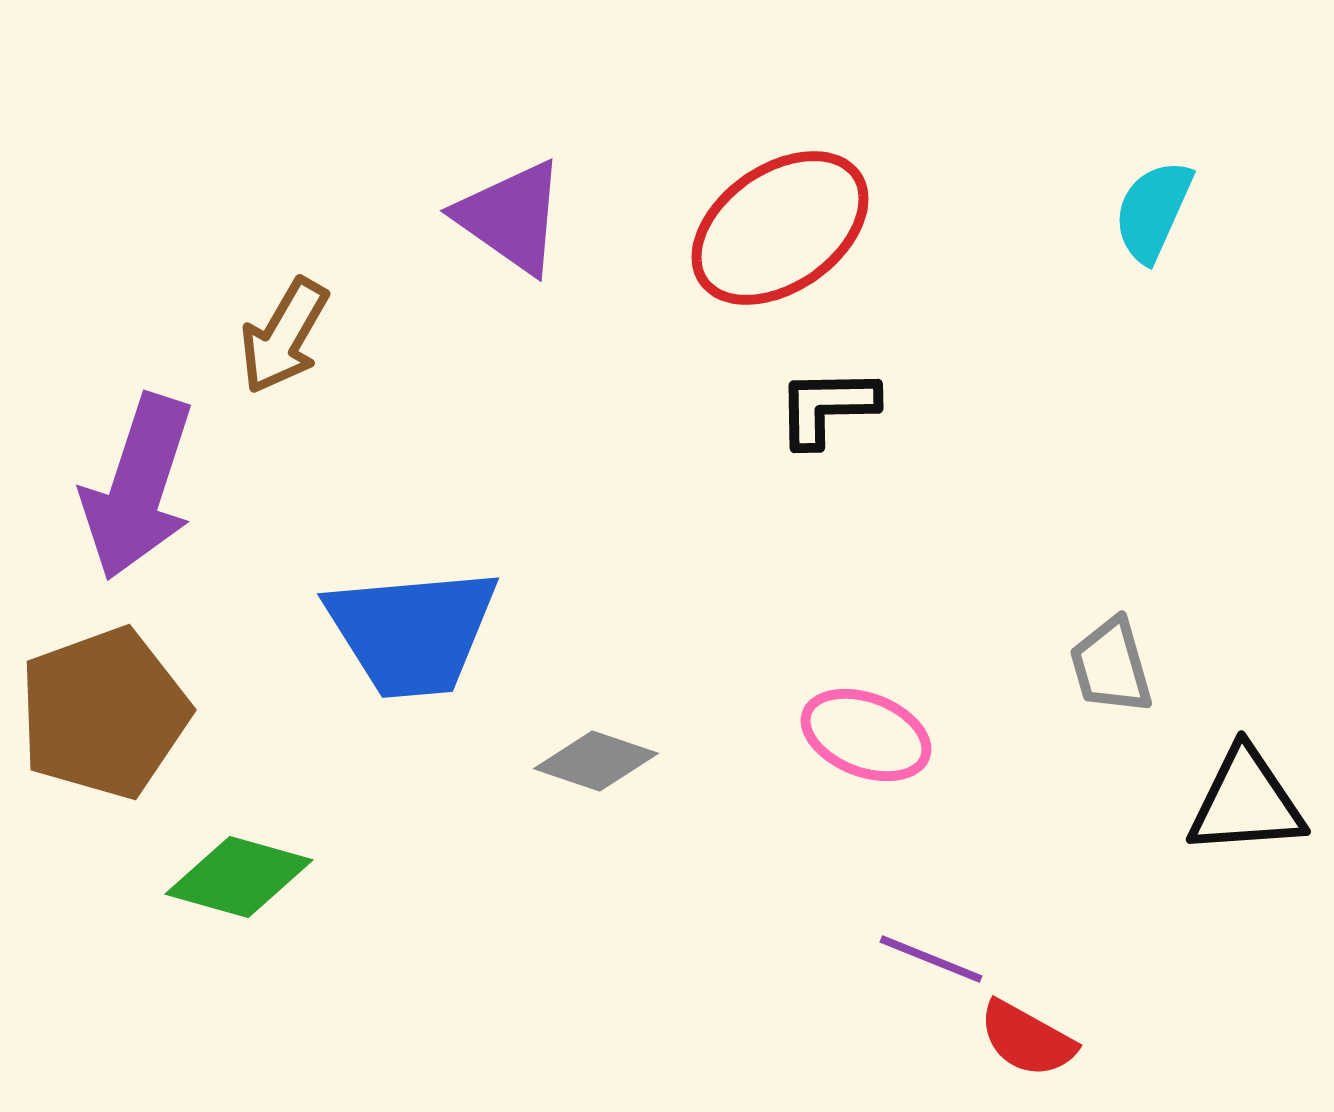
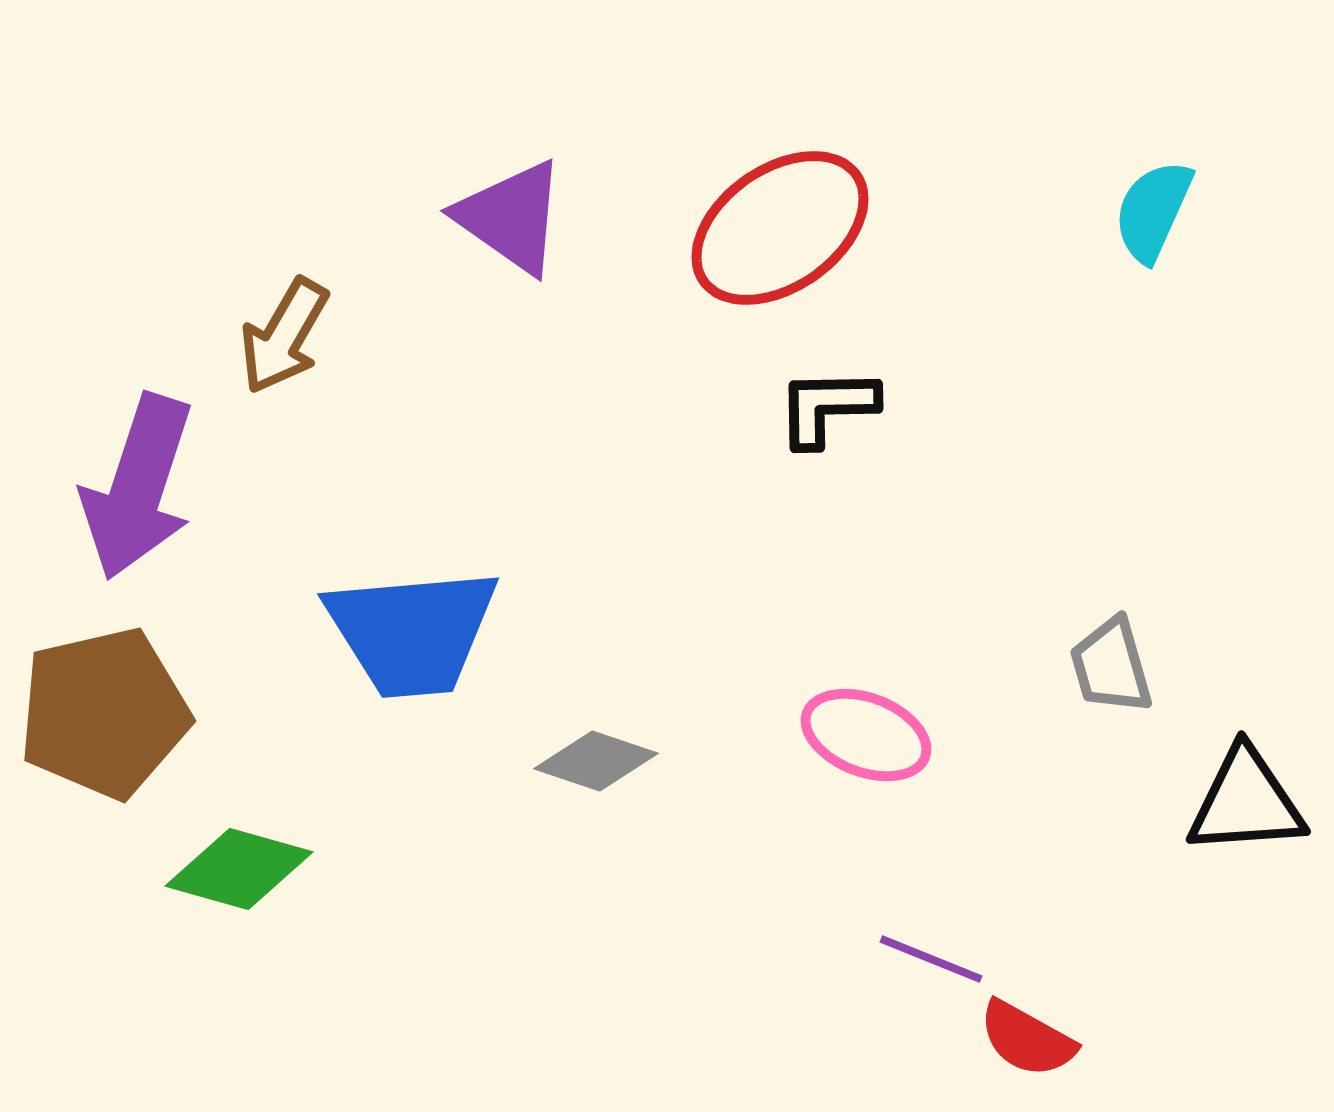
brown pentagon: rotated 7 degrees clockwise
green diamond: moved 8 px up
